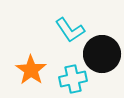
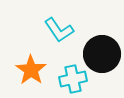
cyan L-shape: moved 11 px left
